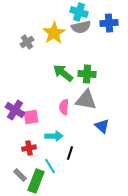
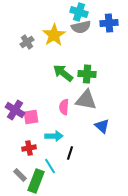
yellow star: moved 2 px down
